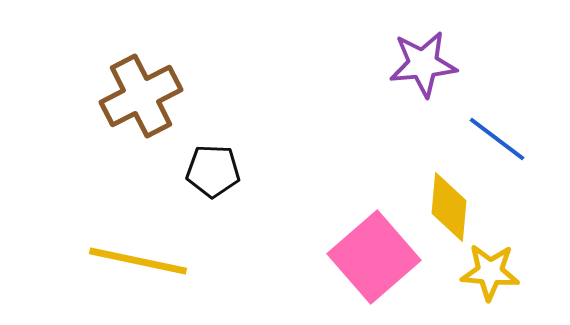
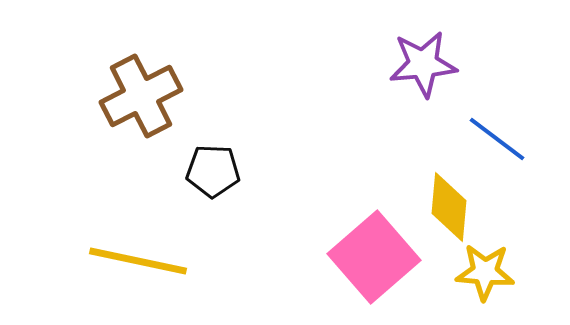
yellow star: moved 5 px left
